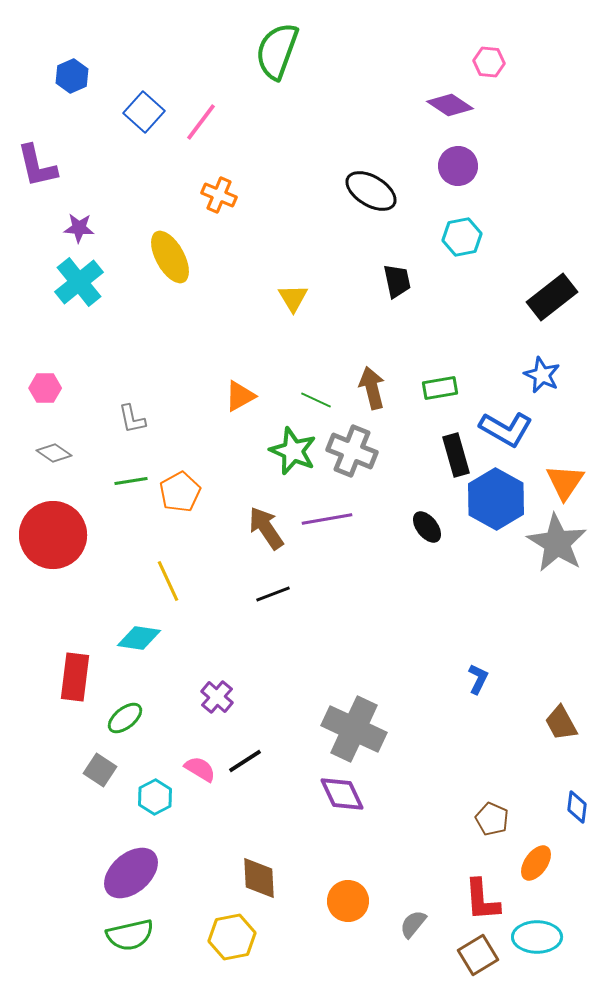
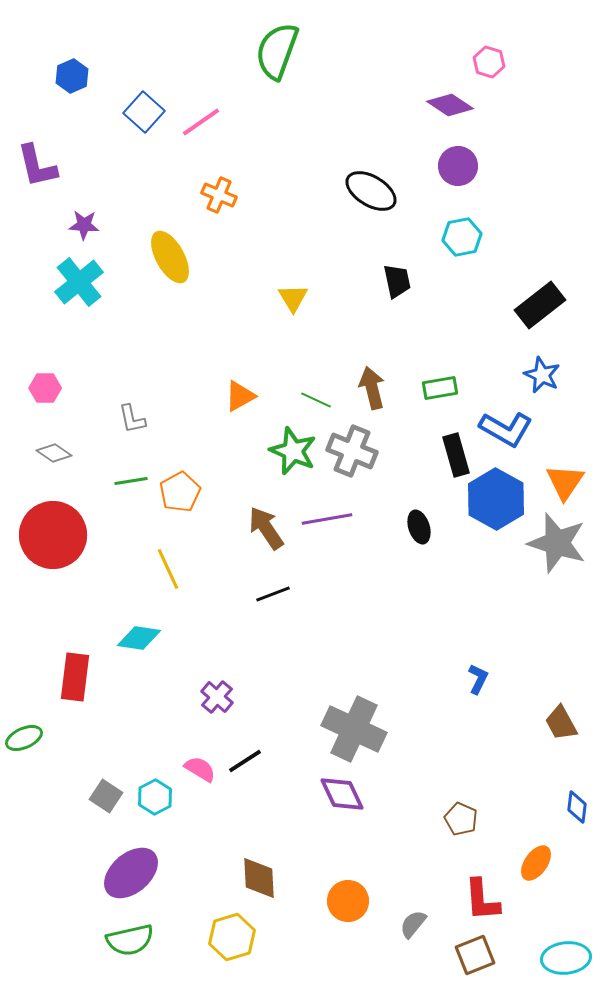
pink hexagon at (489, 62): rotated 12 degrees clockwise
pink line at (201, 122): rotated 18 degrees clockwise
purple star at (79, 228): moved 5 px right, 3 px up
black rectangle at (552, 297): moved 12 px left, 8 px down
black ellipse at (427, 527): moved 8 px left; rotated 20 degrees clockwise
gray star at (557, 543): rotated 14 degrees counterclockwise
yellow line at (168, 581): moved 12 px up
green ellipse at (125, 718): moved 101 px left, 20 px down; rotated 15 degrees clockwise
gray square at (100, 770): moved 6 px right, 26 px down
brown pentagon at (492, 819): moved 31 px left
green semicircle at (130, 935): moved 5 px down
yellow hexagon at (232, 937): rotated 6 degrees counterclockwise
cyan ellipse at (537, 937): moved 29 px right, 21 px down; rotated 6 degrees counterclockwise
brown square at (478, 955): moved 3 px left; rotated 9 degrees clockwise
